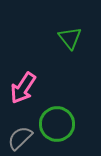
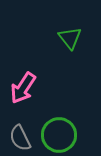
green circle: moved 2 px right, 11 px down
gray semicircle: rotated 72 degrees counterclockwise
